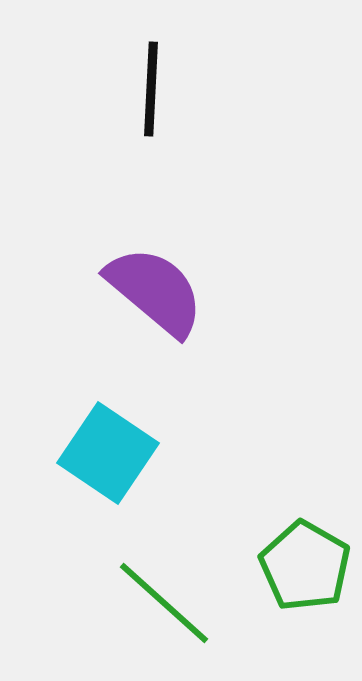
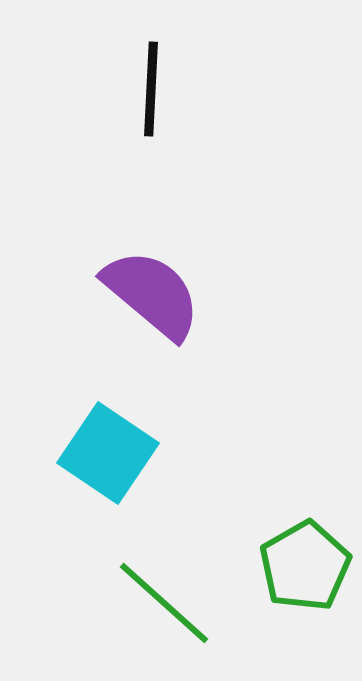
purple semicircle: moved 3 px left, 3 px down
green pentagon: rotated 12 degrees clockwise
